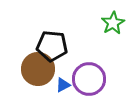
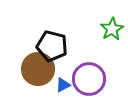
green star: moved 1 px left, 6 px down
black pentagon: rotated 8 degrees clockwise
